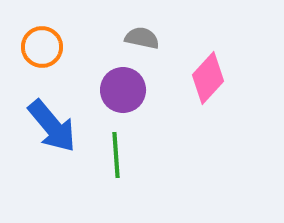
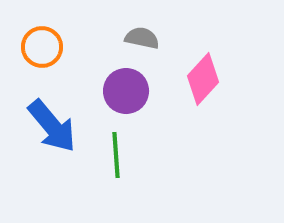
pink diamond: moved 5 px left, 1 px down
purple circle: moved 3 px right, 1 px down
